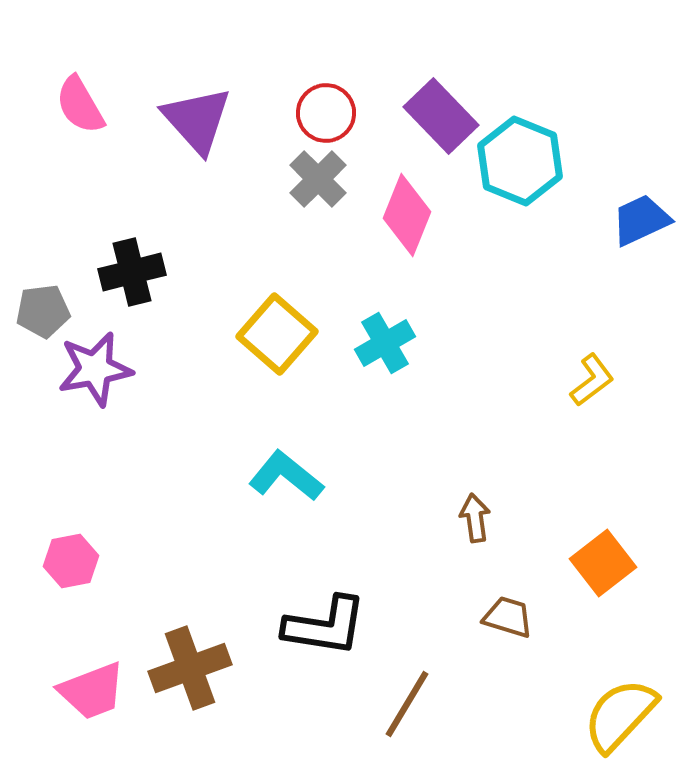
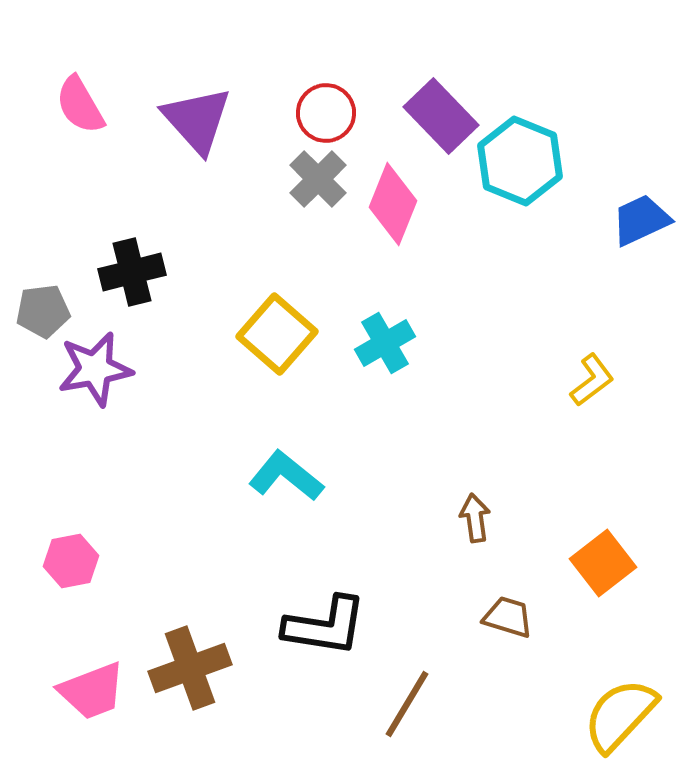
pink diamond: moved 14 px left, 11 px up
